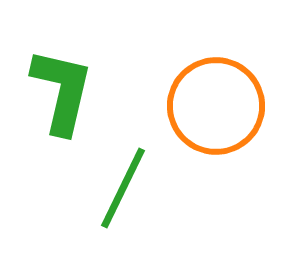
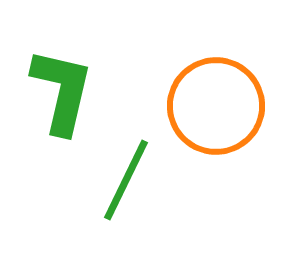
green line: moved 3 px right, 8 px up
